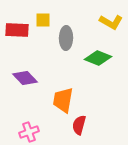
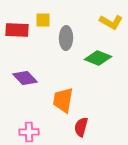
red semicircle: moved 2 px right, 2 px down
pink cross: rotated 18 degrees clockwise
